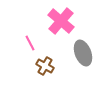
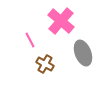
pink line: moved 3 px up
brown cross: moved 2 px up
